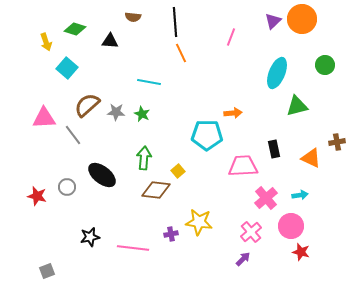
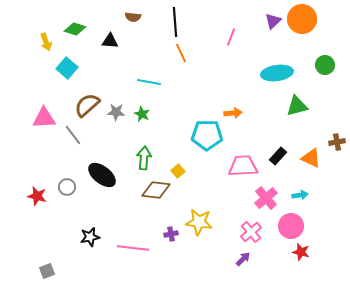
cyan ellipse at (277, 73): rotated 60 degrees clockwise
black rectangle at (274, 149): moved 4 px right, 7 px down; rotated 54 degrees clockwise
